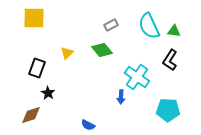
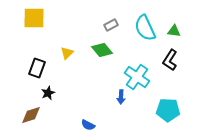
cyan semicircle: moved 4 px left, 2 px down
black star: rotated 16 degrees clockwise
